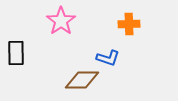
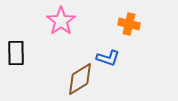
orange cross: rotated 15 degrees clockwise
brown diamond: moved 2 px left, 1 px up; rotated 32 degrees counterclockwise
